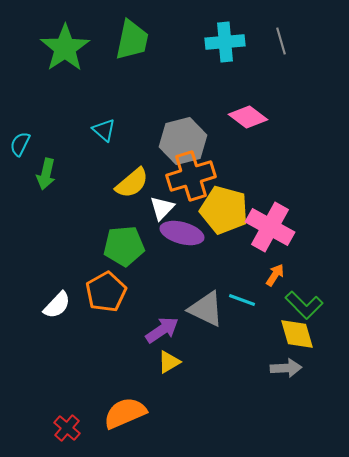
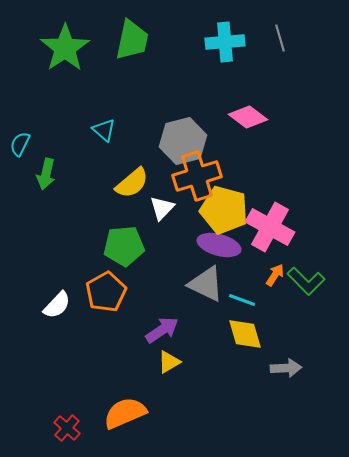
gray line: moved 1 px left, 3 px up
orange cross: moved 6 px right
purple ellipse: moved 37 px right, 12 px down
green L-shape: moved 2 px right, 24 px up
gray triangle: moved 25 px up
yellow diamond: moved 52 px left
